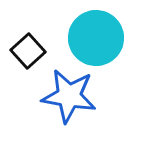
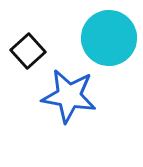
cyan circle: moved 13 px right
